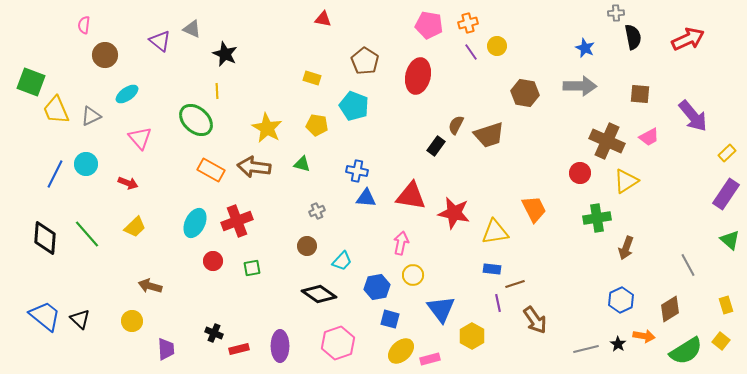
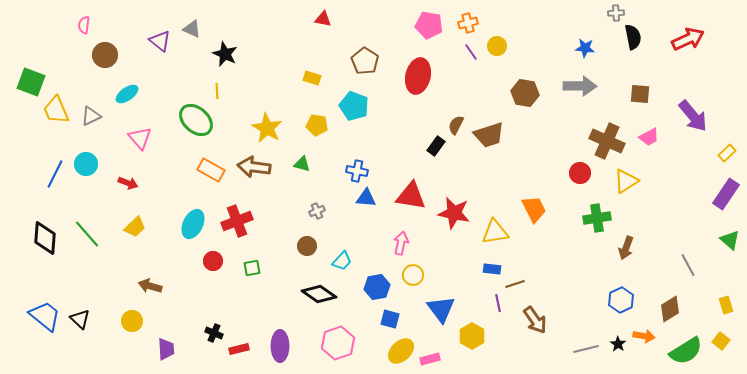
blue star at (585, 48): rotated 18 degrees counterclockwise
cyan ellipse at (195, 223): moved 2 px left, 1 px down
